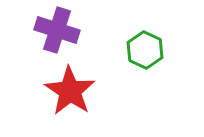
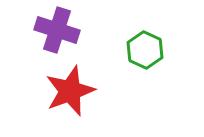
red star: rotated 18 degrees clockwise
